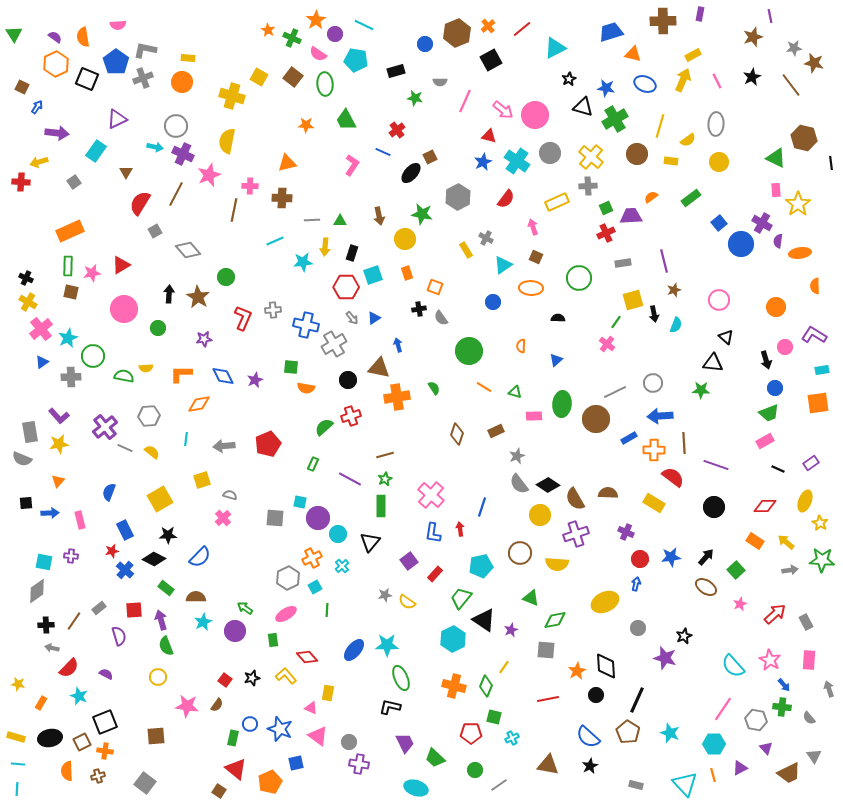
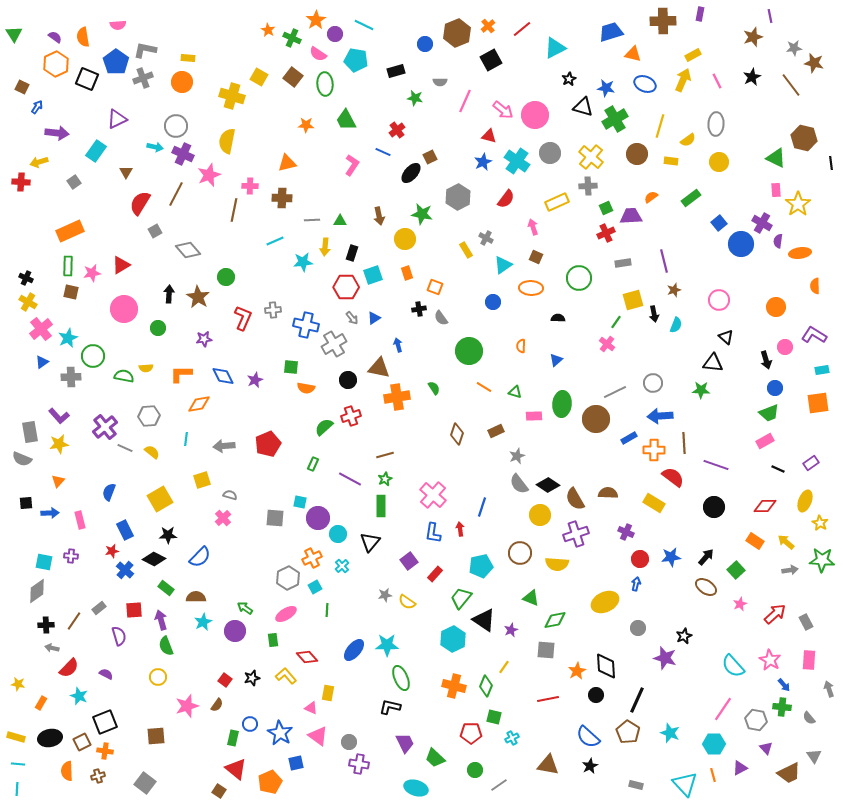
pink cross at (431, 495): moved 2 px right
pink star at (187, 706): rotated 25 degrees counterclockwise
blue star at (280, 729): moved 4 px down; rotated 10 degrees clockwise
